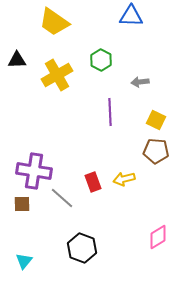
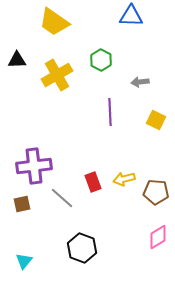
brown pentagon: moved 41 px down
purple cross: moved 5 px up; rotated 16 degrees counterclockwise
brown square: rotated 12 degrees counterclockwise
